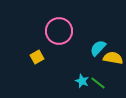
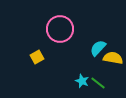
pink circle: moved 1 px right, 2 px up
